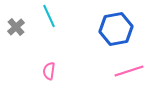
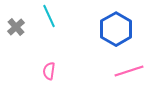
blue hexagon: rotated 20 degrees counterclockwise
